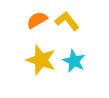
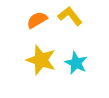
yellow L-shape: moved 3 px right, 5 px up
cyan star: moved 2 px right, 2 px down
